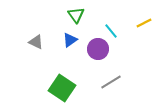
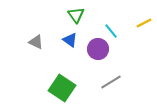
blue triangle: rotated 49 degrees counterclockwise
